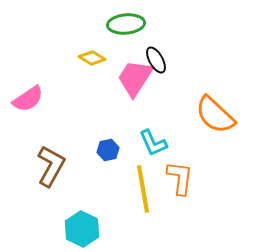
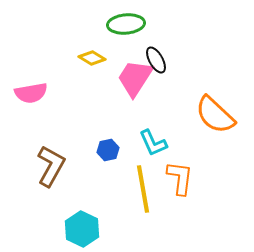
pink semicircle: moved 3 px right, 6 px up; rotated 24 degrees clockwise
